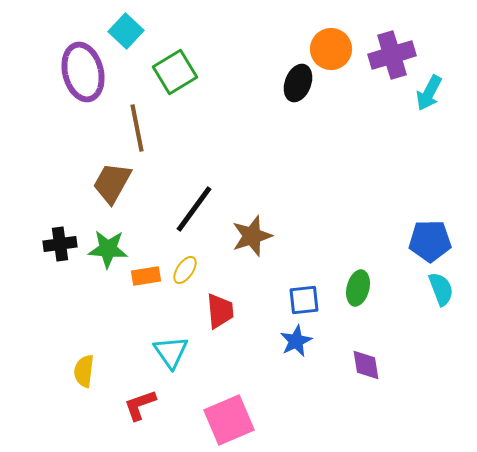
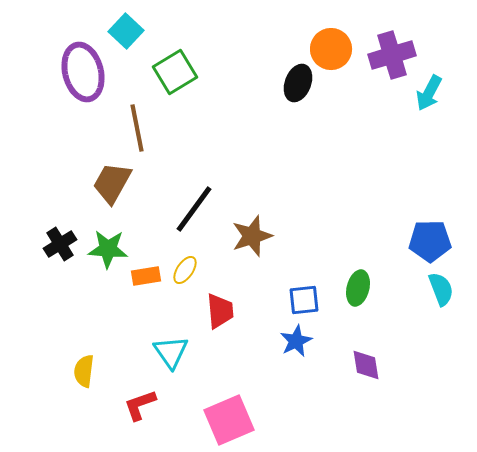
black cross: rotated 24 degrees counterclockwise
